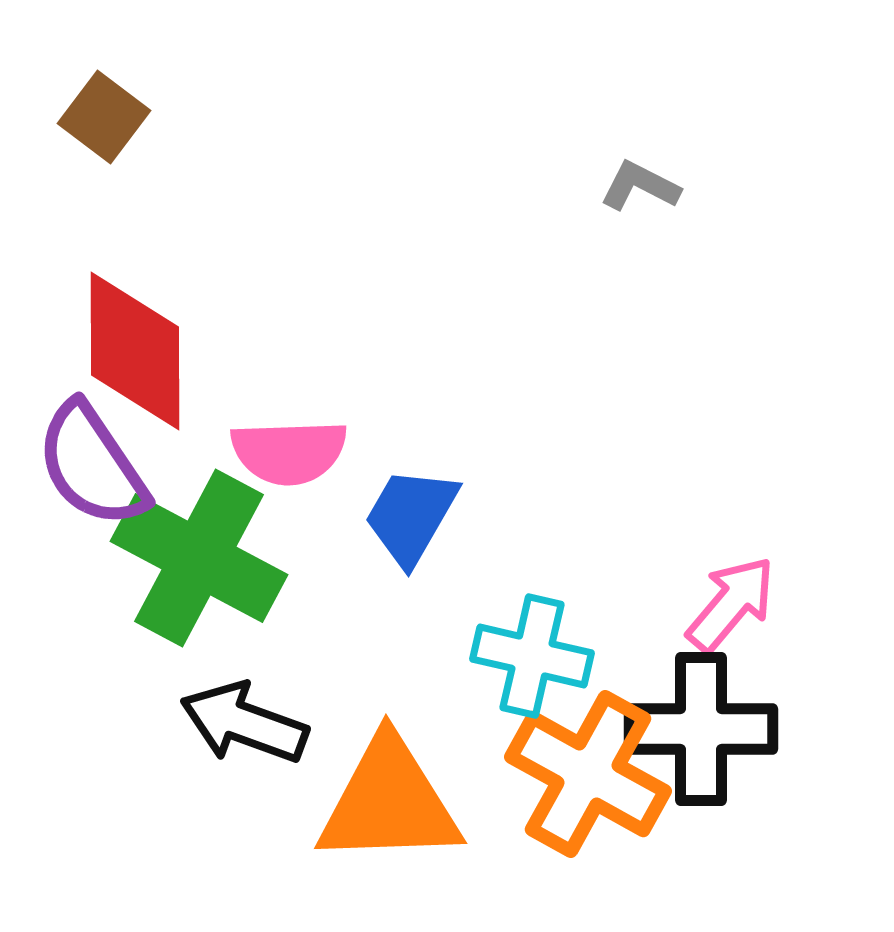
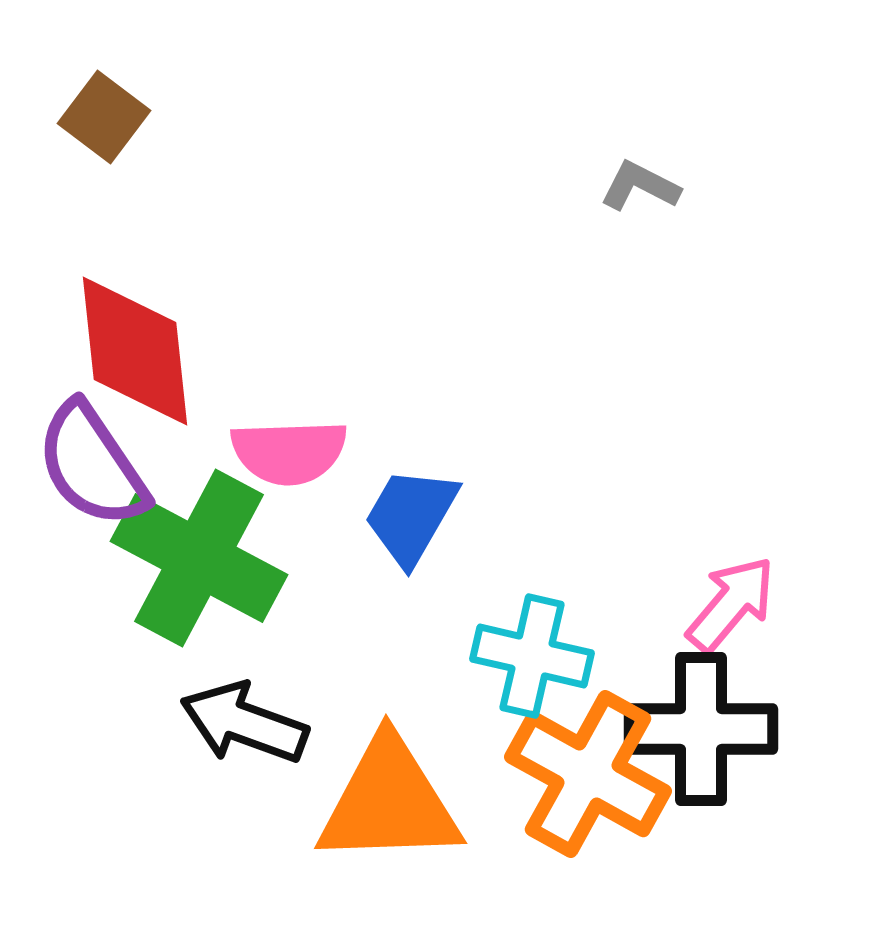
red diamond: rotated 6 degrees counterclockwise
